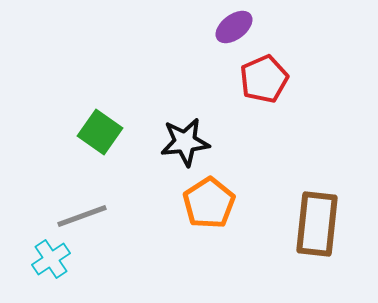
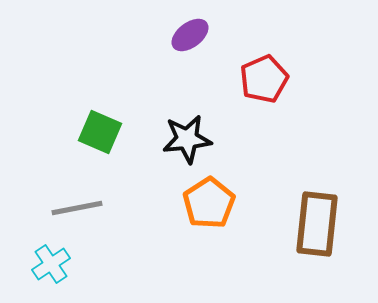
purple ellipse: moved 44 px left, 8 px down
green square: rotated 12 degrees counterclockwise
black star: moved 2 px right, 3 px up
gray line: moved 5 px left, 8 px up; rotated 9 degrees clockwise
cyan cross: moved 5 px down
